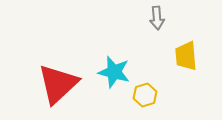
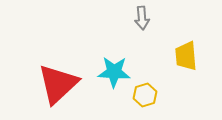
gray arrow: moved 15 px left
cyan star: rotated 12 degrees counterclockwise
